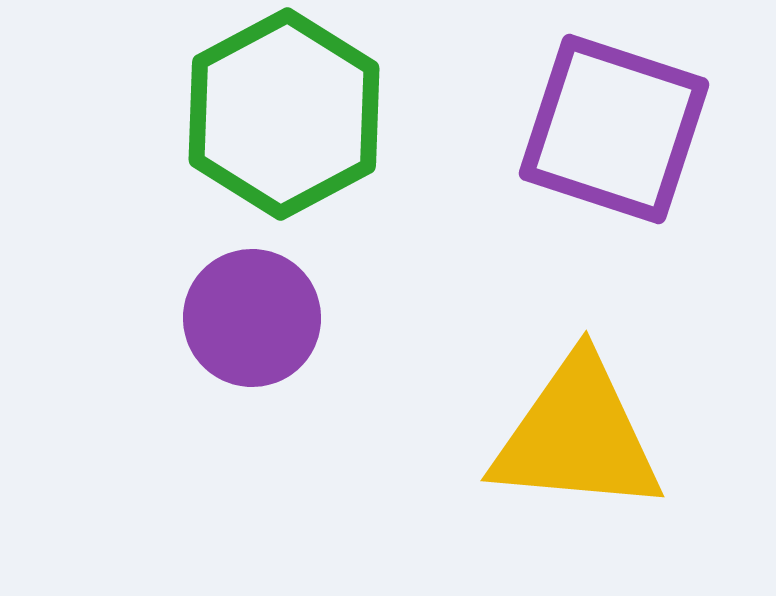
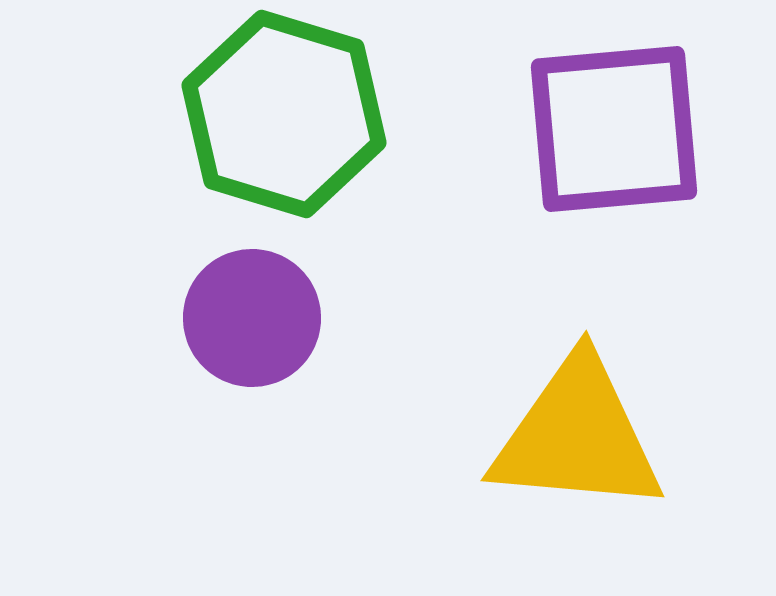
green hexagon: rotated 15 degrees counterclockwise
purple square: rotated 23 degrees counterclockwise
